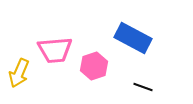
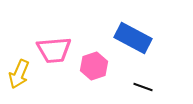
pink trapezoid: moved 1 px left
yellow arrow: moved 1 px down
